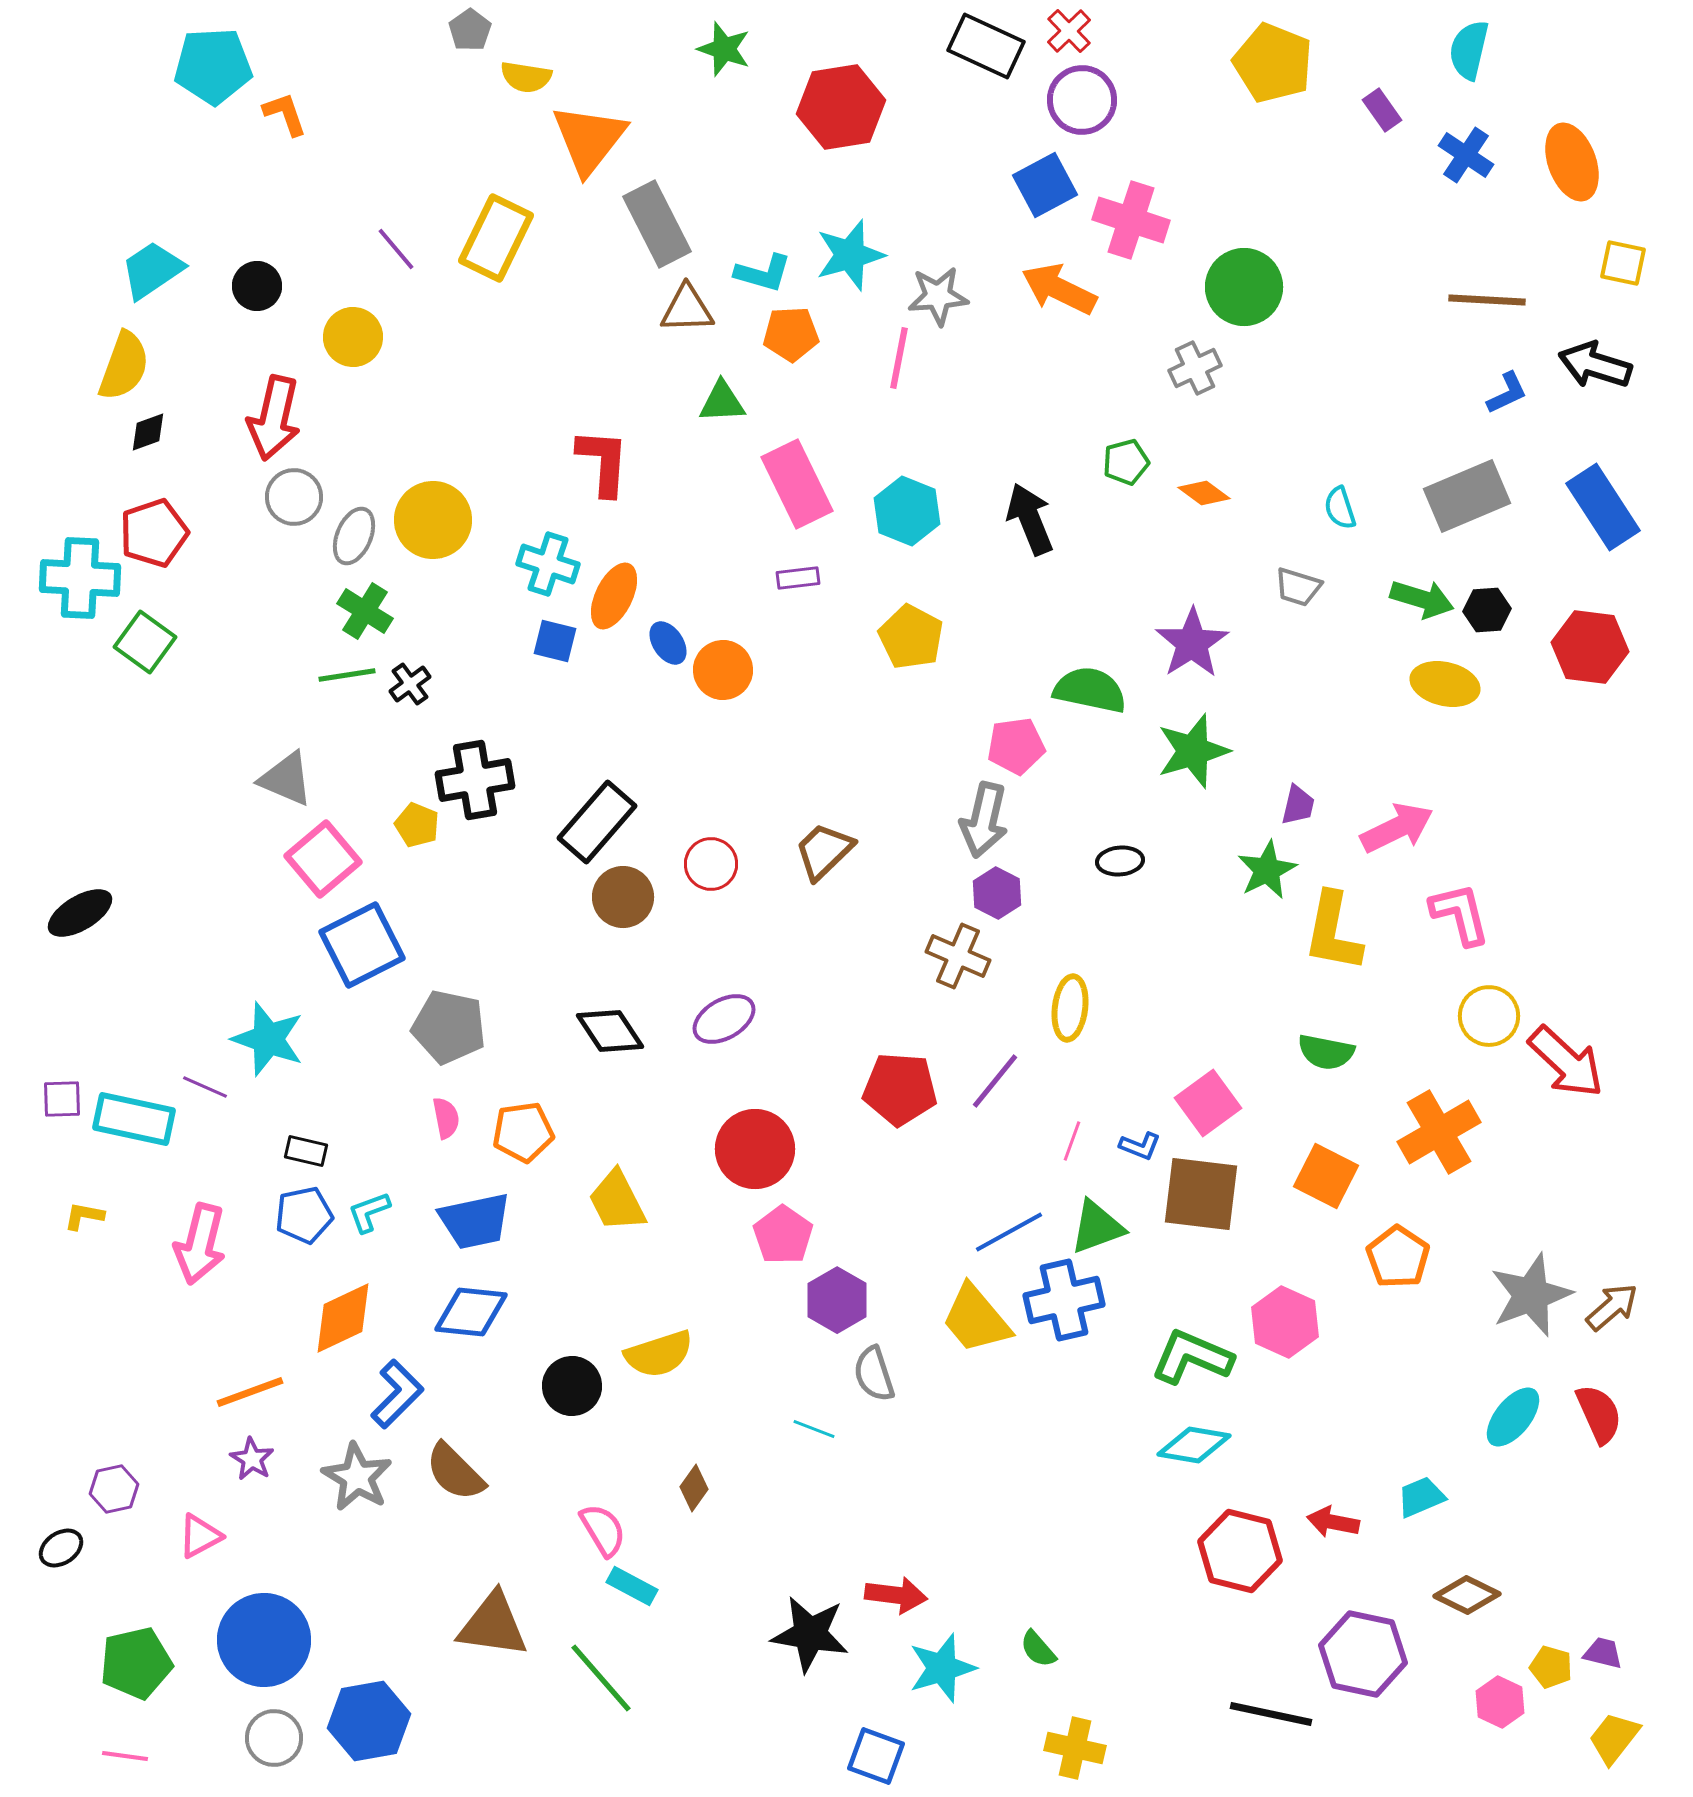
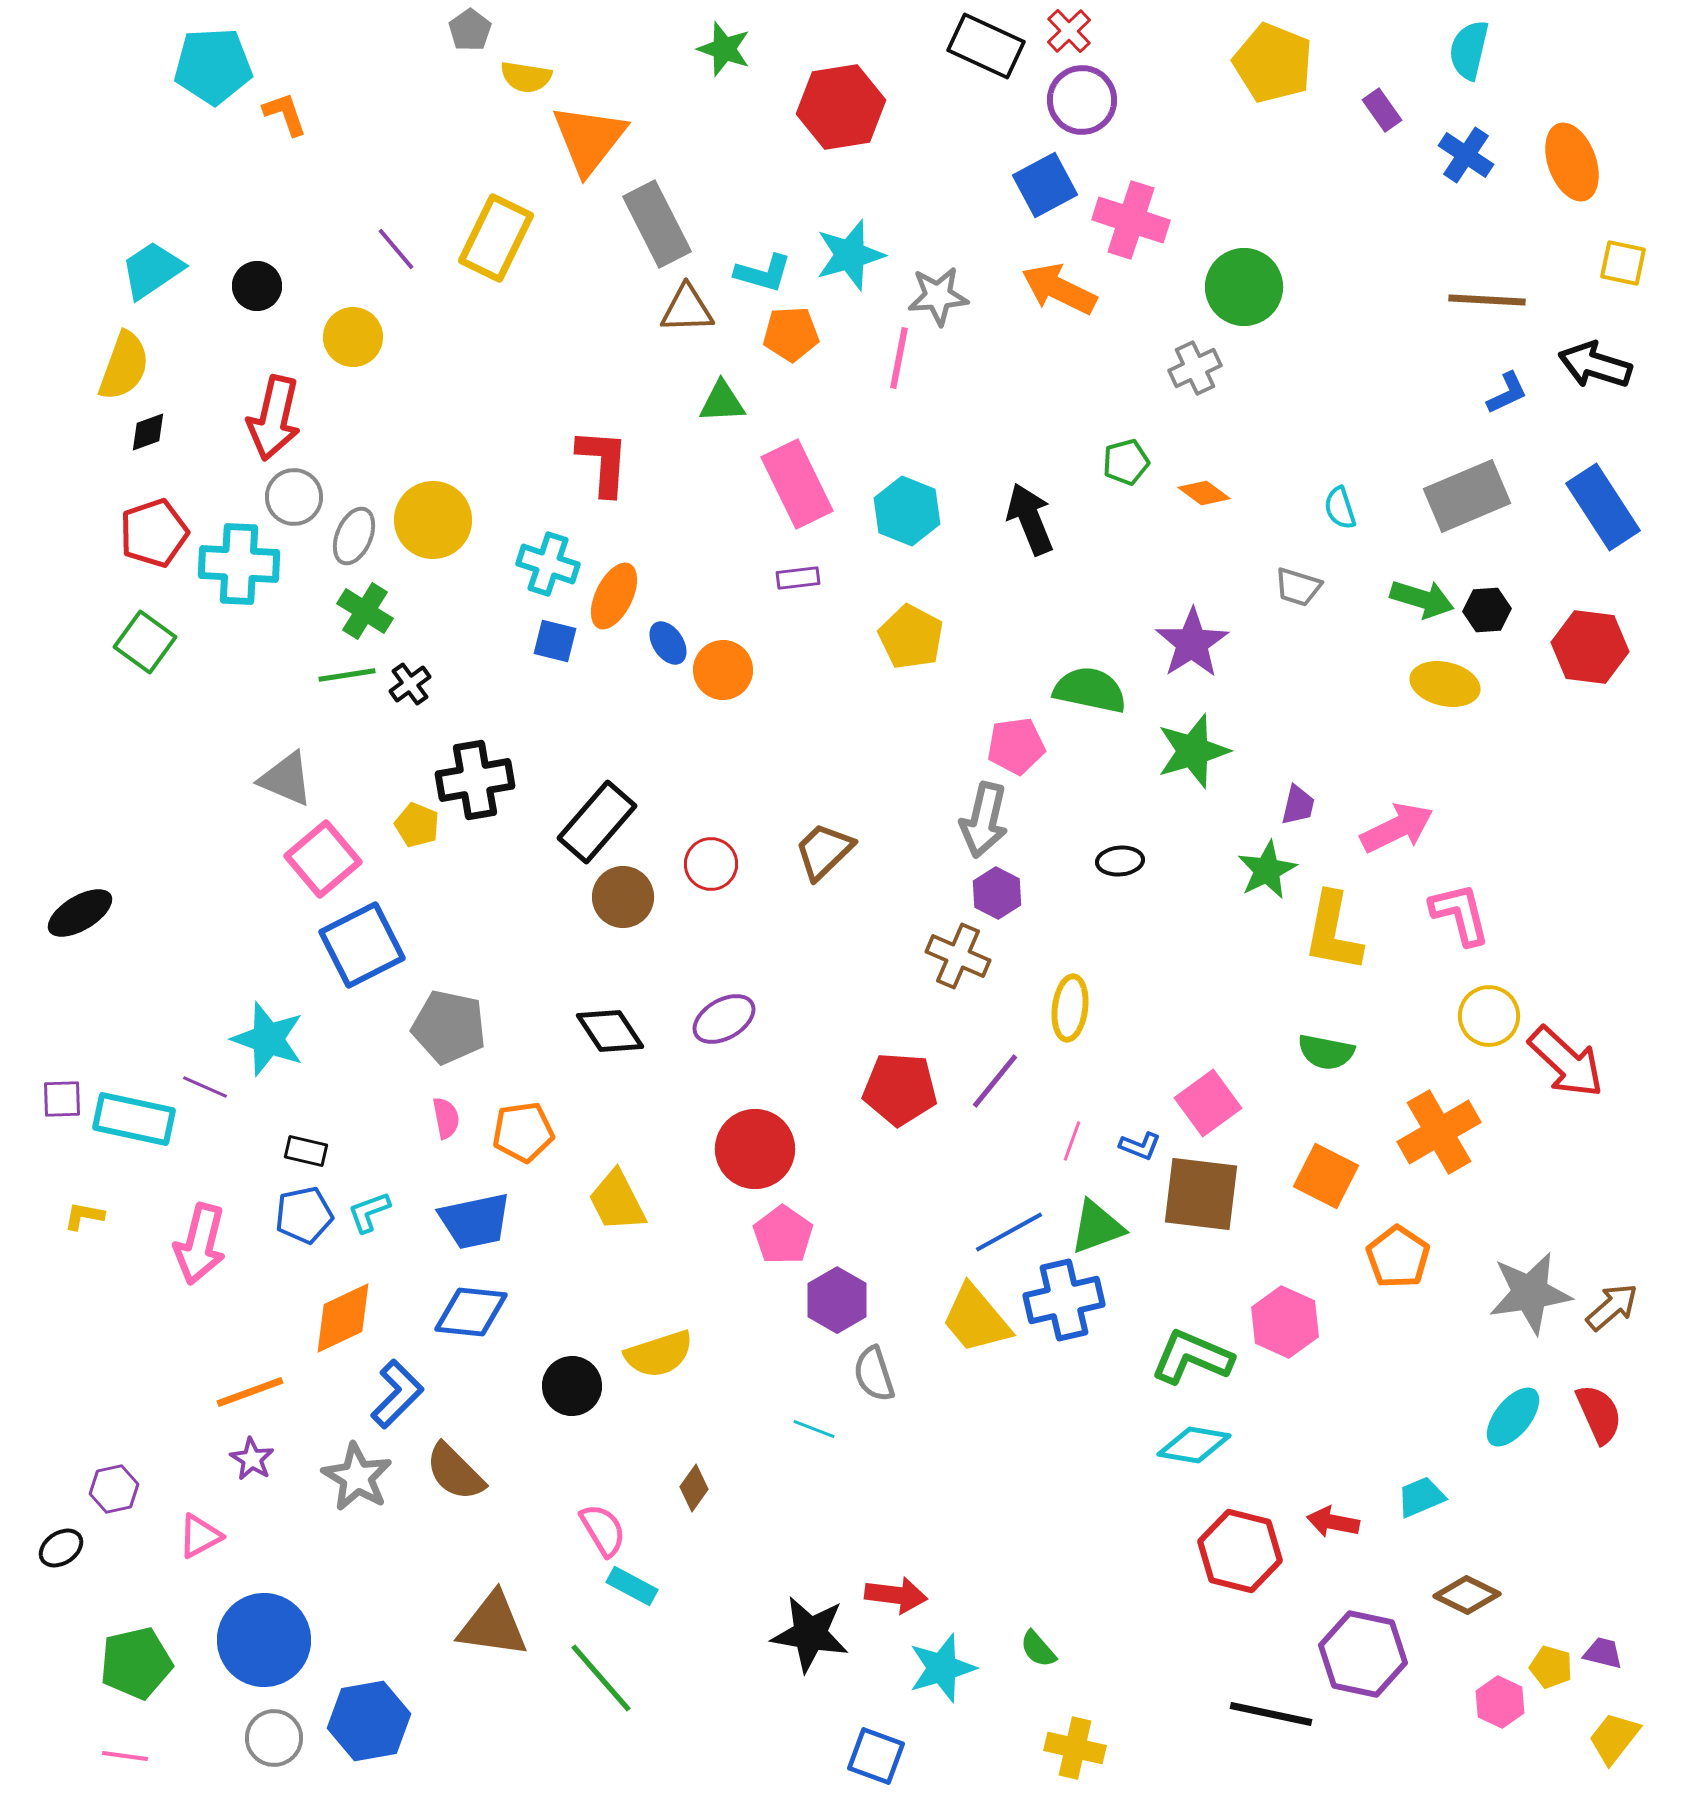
cyan cross at (80, 578): moved 159 px right, 14 px up
gray star at (1531, 1295): moved 1 px left, 2 px up; rotated 12 degrees clockwise
